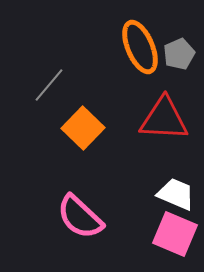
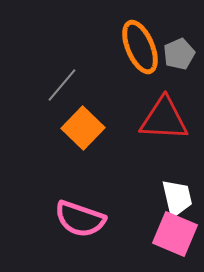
gray line: moved 13 px right
white trapezoid: moved 1 px right, 4 px down; rotated 54 degrees clockwise
pink semicircle: moved 2 px down; rotated 24 degrees counterclockwise
